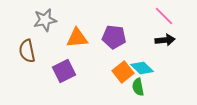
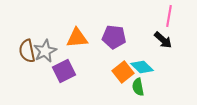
pink line: moved 5 px right; rotated 55 degrees clockwise
gray star: moved 31 px down; rotated 15 degrees counterclockwise
black arrow: moved 2 px left; rotated 48 degrees clockwise
cyan diamond: moved 1 px up
